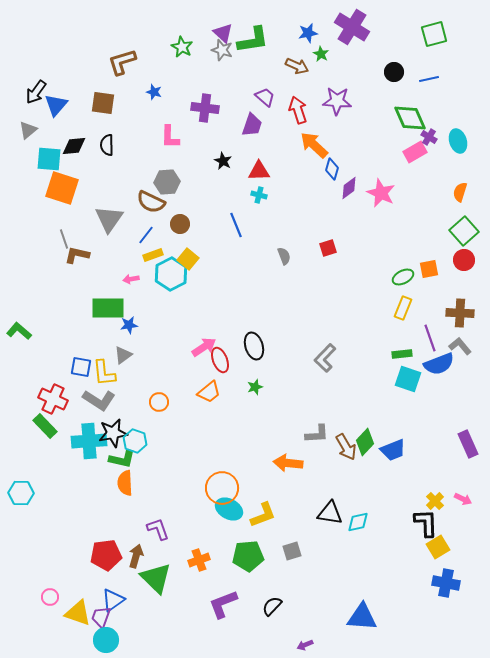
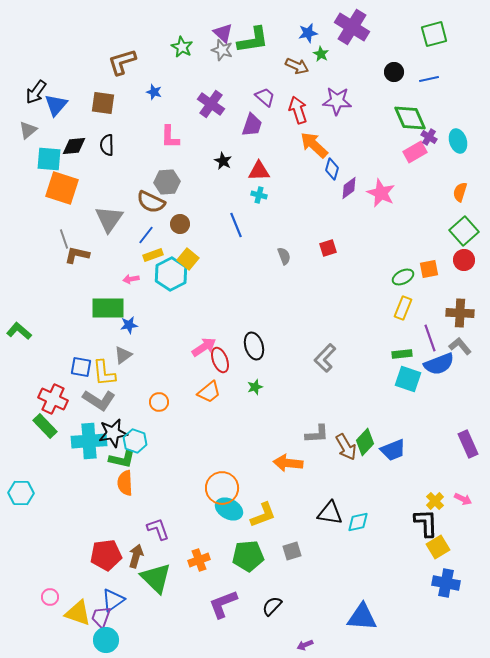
purple cross at (205, 108): moved 6 px right, 4 px up; rotated 28 degrees clockwise
